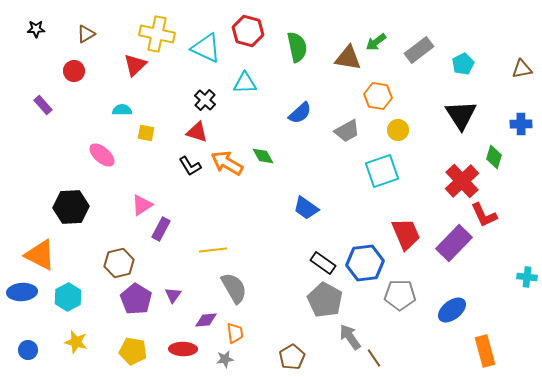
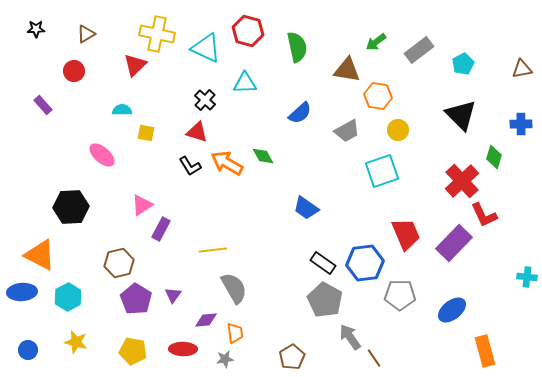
brown triangle at (348, 58): moved 1 px left, 12 px down
black triangle at (461, 115): rotated 12 degrees counterclockwise
